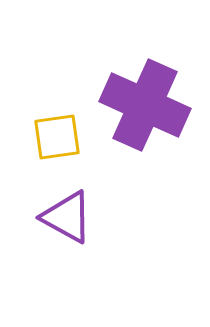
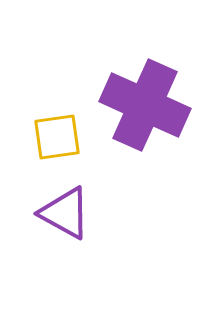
purple triangle: moved 2 px left, 4 px up
